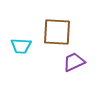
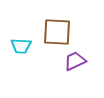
purple trapezoid: moved 1 px right, 1 px up
